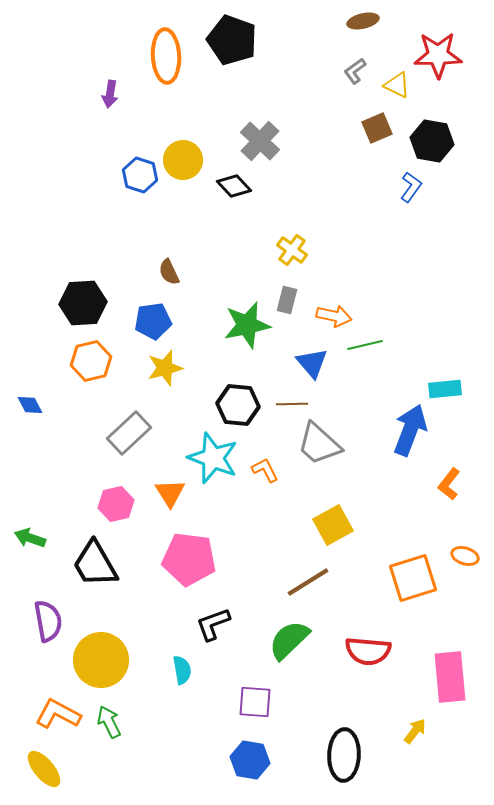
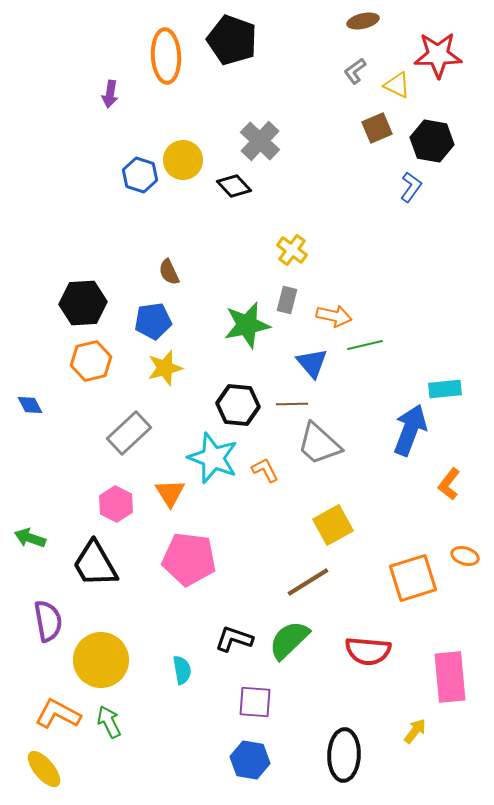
pink hexagon at (116, 504): rotated 20 degrees counterclockwise
black L-shape at (213, 624): moved 21 px right, 15 px down; rotated 39 degrees clockwise
